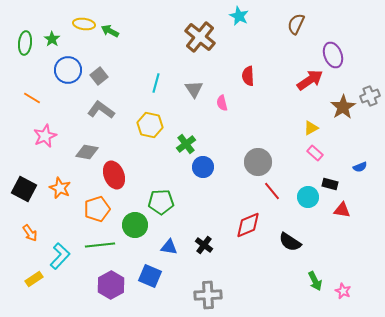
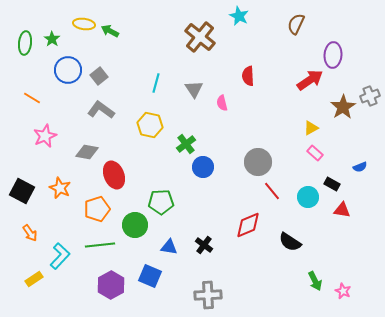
purple ellipse at (333, 55): rotated 25 degrees clockwise
black rectangle at (330, 184): moved 2 px right; rotated 14 degrees clockwise
black square at (24, 189): moved 2 px left, 2 px down
